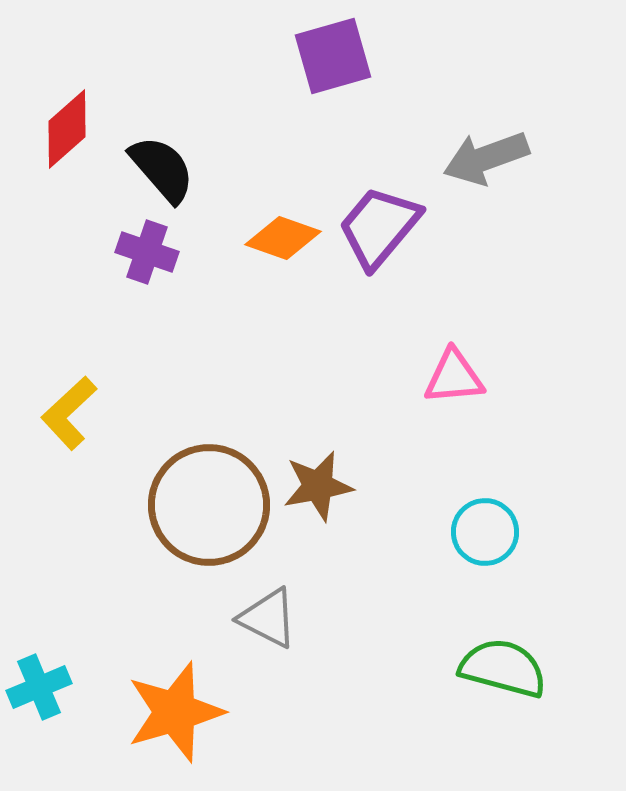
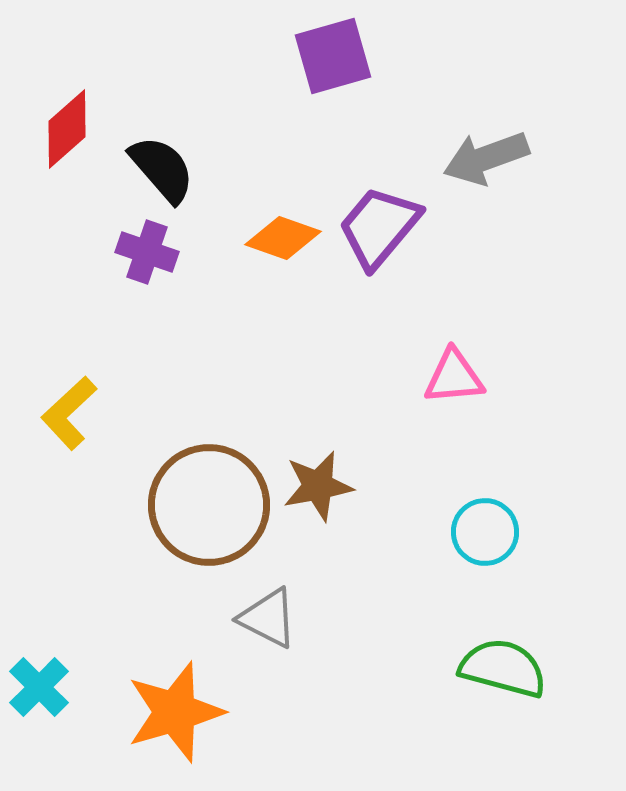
cyan cross: rotated 22 degrees counterclockwise
